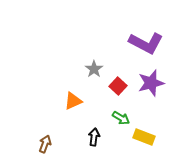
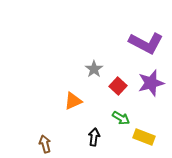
brown arrow: rotated 36 degrees counterclockwise
